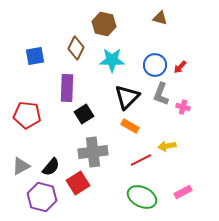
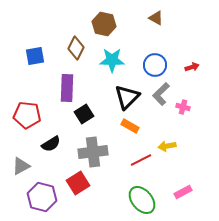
brown triangle: moved 4 px left; rotated 14 degrees clockwise
red arrow: moved 12 px right; rotated 152 degrees counterclockwise
gray L-shape: rotated 25 degrees clockwise
black semicircle: moved 23 px up; rotated 18 degrees clockwise
green ellipse: moved 3 px down; rotated 24 degrees clockwise
